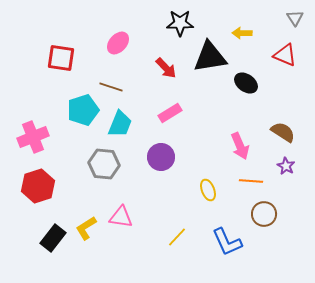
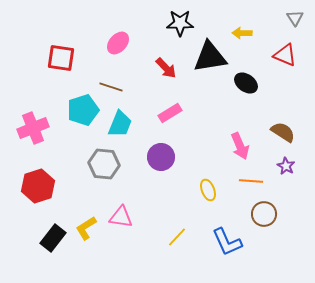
pink cross: moved 9 px up
